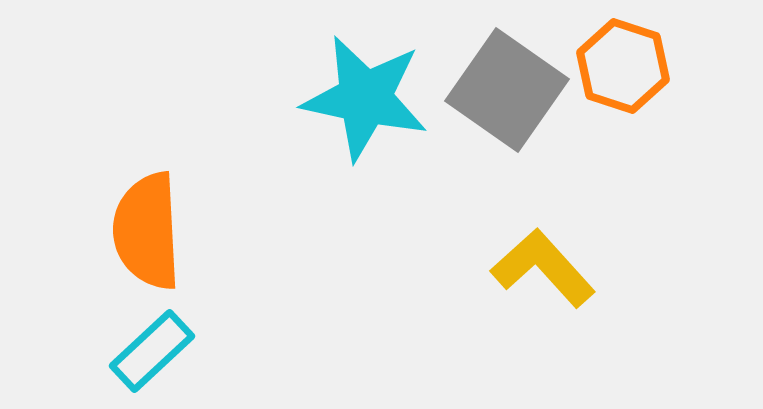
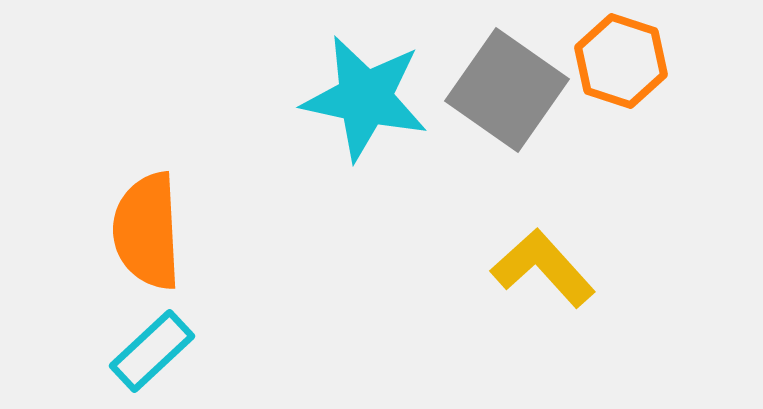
orange hexagon: moved 2 px left, 5 px up
